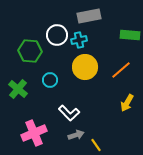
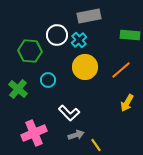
cyan cross: rotated 28 degrees counterclockwise
cyan circle: moved 2 px left
